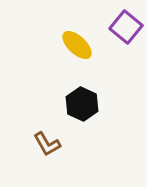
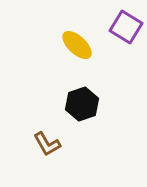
purple square: rotated 8 degrees counterclockwise
black hexagon: rotated 16 degrees clockwise
